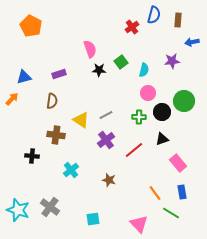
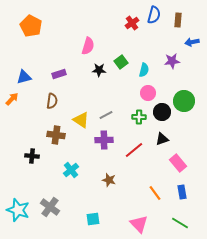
red cross: moved 4 px up
pink semicircle: moved 2 px left, 3 px up; rotated 36 degrees clockwise
purple cross: moved 2 px left; rotated 36 degrees clockwise
green line: moved 9 px right, 10 px down
